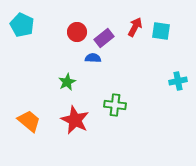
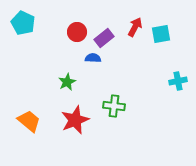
cyan pentagon: moved 1 px right, 2 px up
cyan square: moved 3 px down; rotated 18 degrees counterclockwise
green cross: moved 1 px left, 1 px down
red star: rotated 24 degrees clockwise
